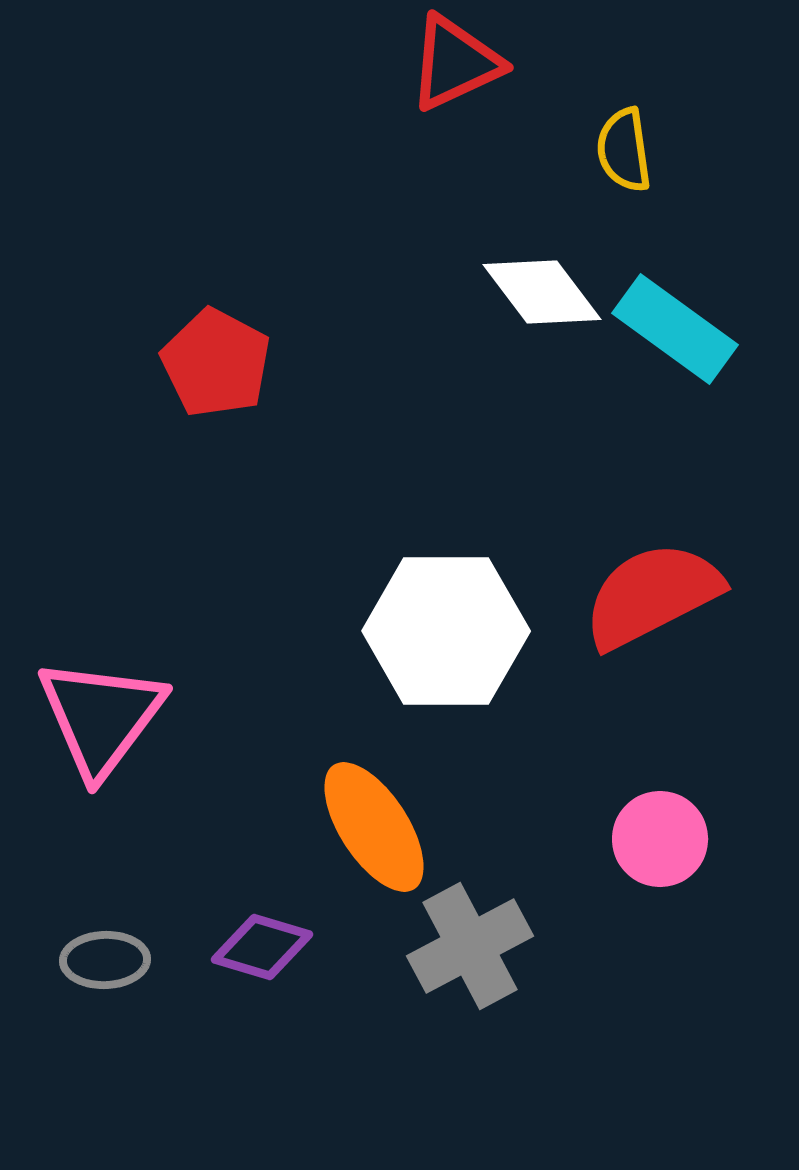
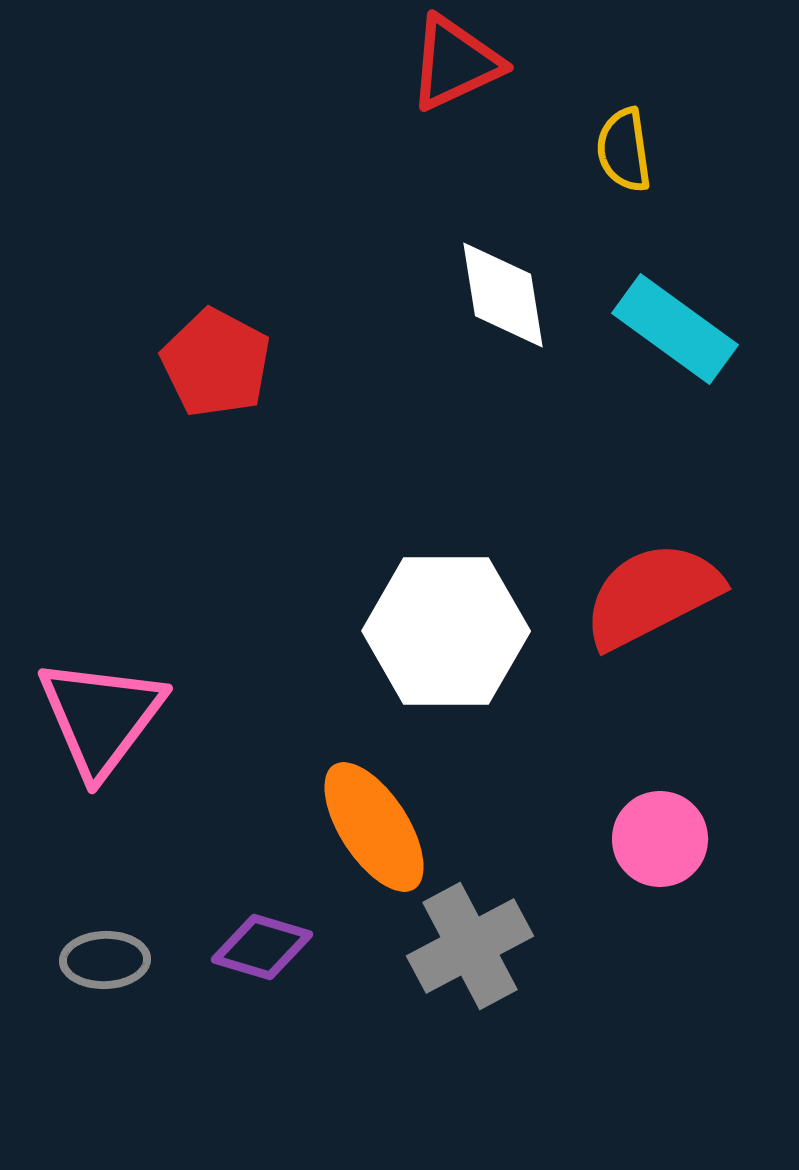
white diamond: moved 39 px left, 3 px down; rotated 28 degrees clockwise
